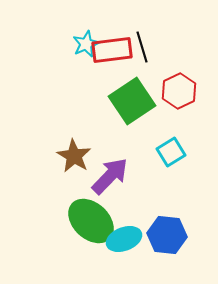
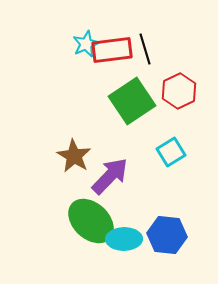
black line: moved 3 px right, 2 px down
cyan ellipse: rotated 20 degrees clockwise
